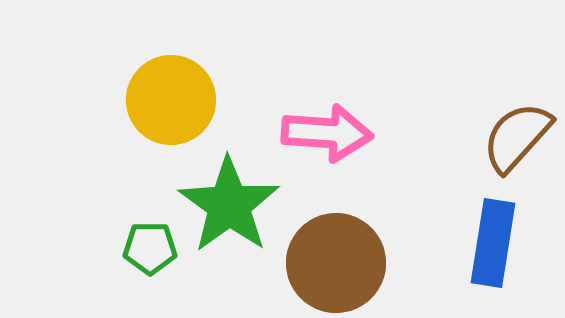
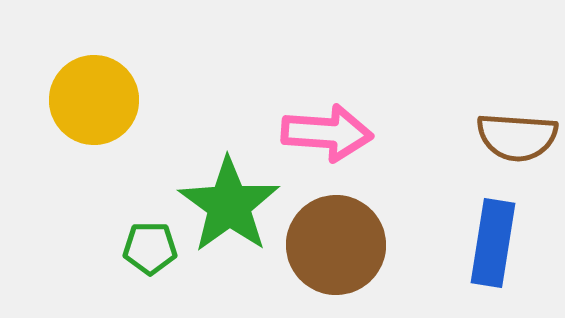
yellow circle: moved 77 px left
brown semicircle: rotated 128 degrees counterclockwise
brown circle: moved 18 px up
